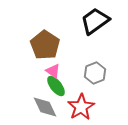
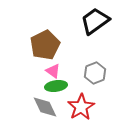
brown pentagon: rotated 12 degrees clockwise
green ellipse: rotated 60 degrees counterclockwise
